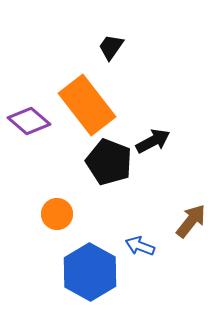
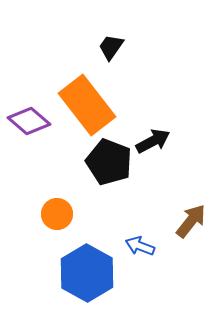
blue hexagon: moved 3 px left, 1 px down
